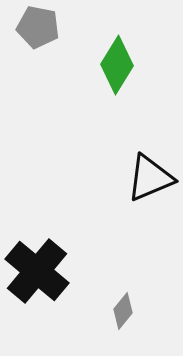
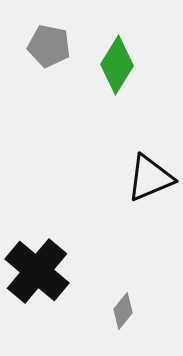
gray pentagon: moved 11 px right, 19 px down
